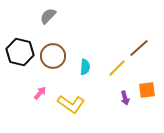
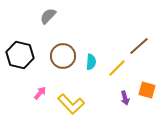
brown line: moved 2 px up
black hexagon: moved 3 px down
brown circle: moved 10 px right
cyan semicircle: moved 6 px right, 5 px up
orange square: rotated 24 degrees clockwise
yellow L-shape: rotated 12 degrees clockwise
